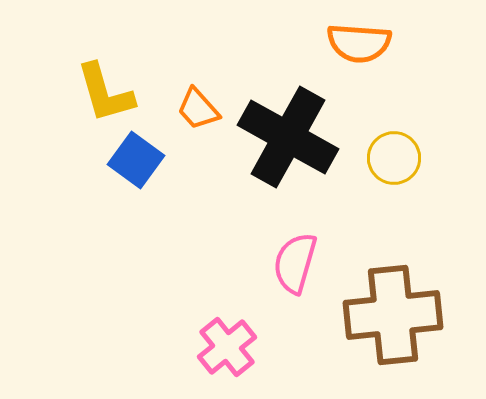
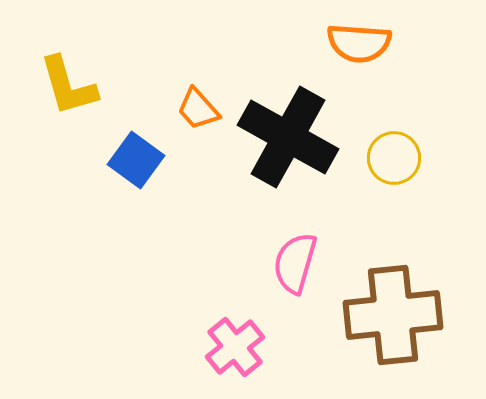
yellow L-shape: moved 37 px left, 7 px up
pink cross: moved 8 px right
